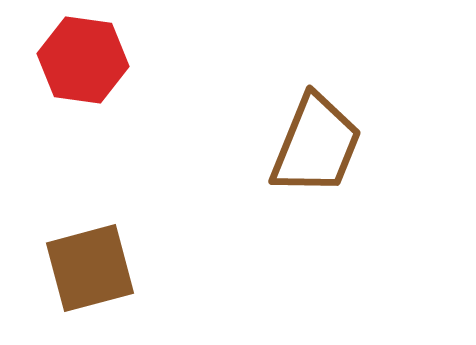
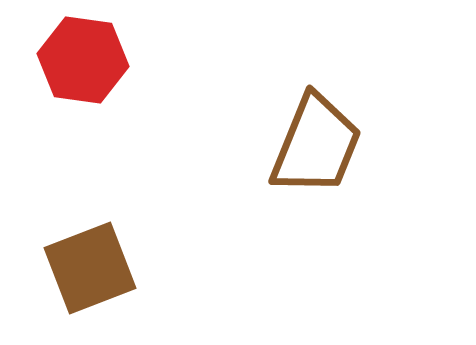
brown square: rotated 6 degrees counterclockwise
